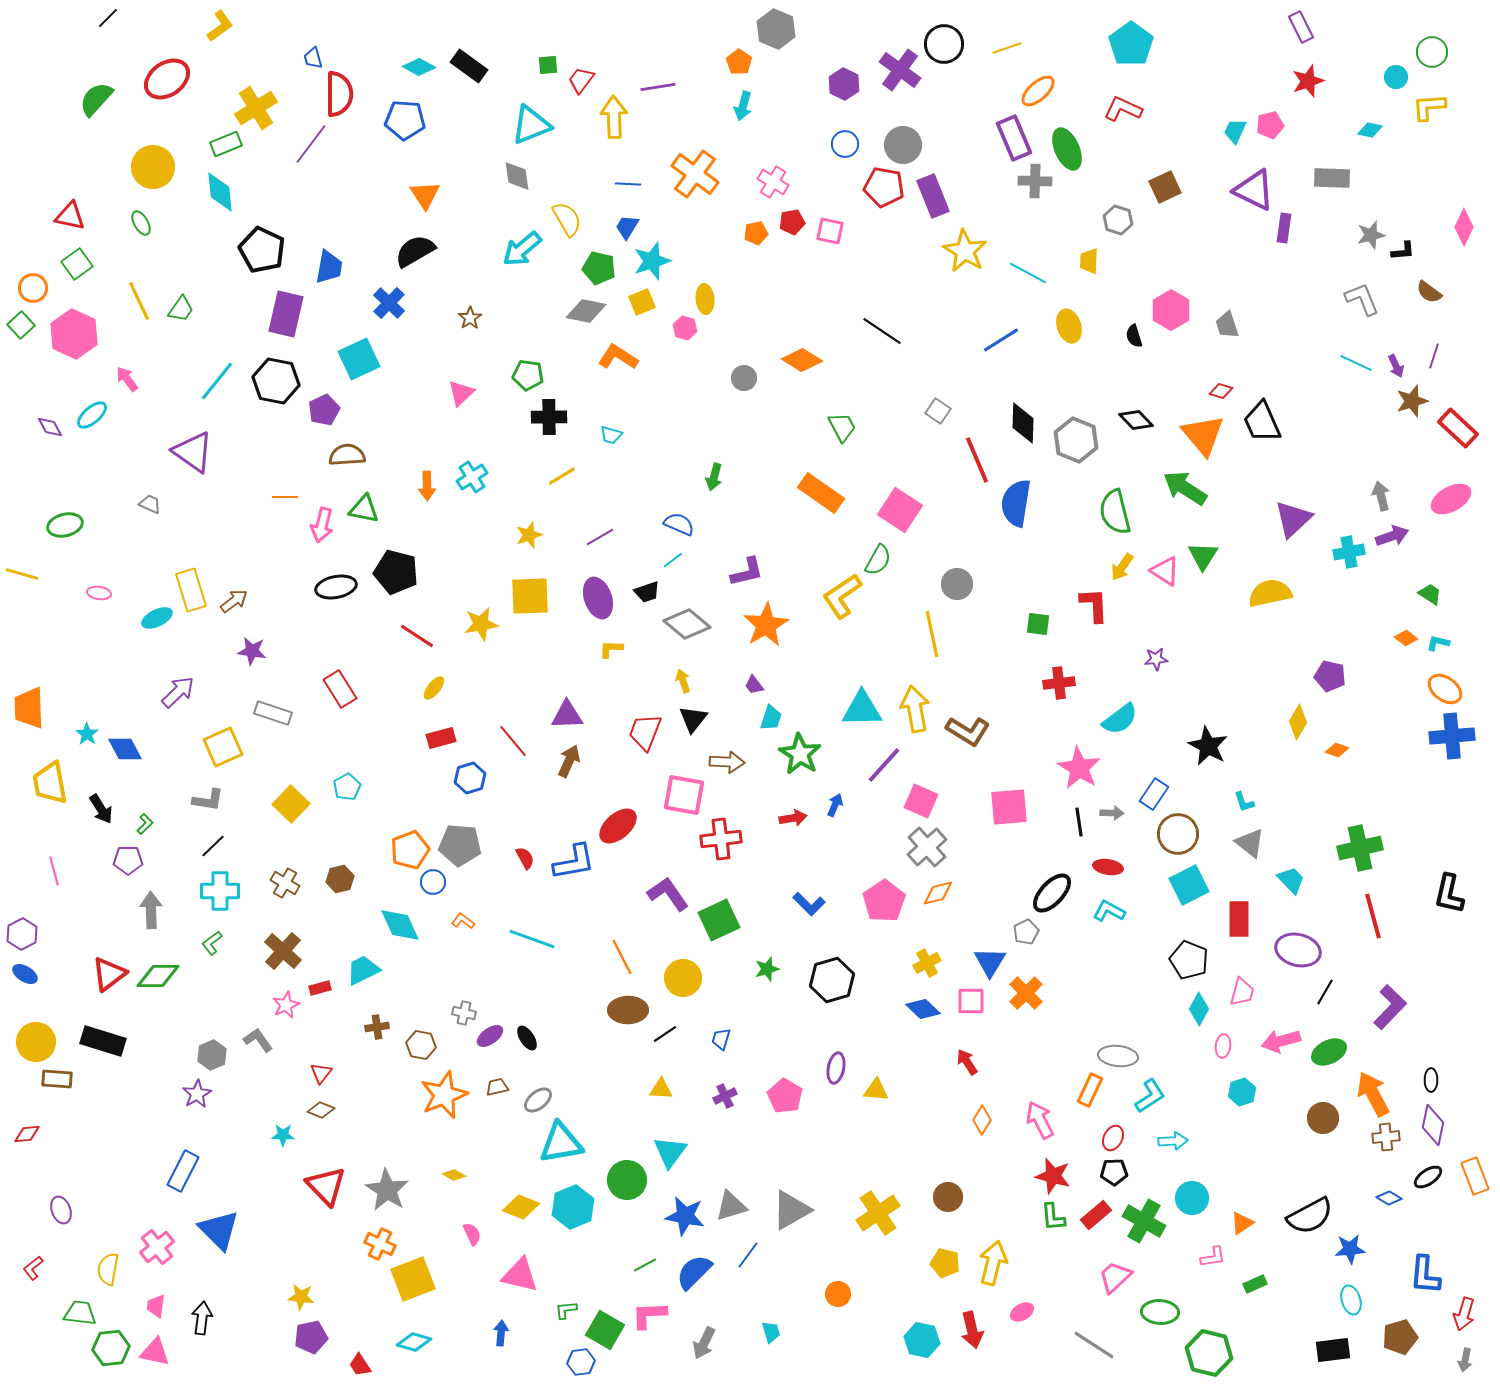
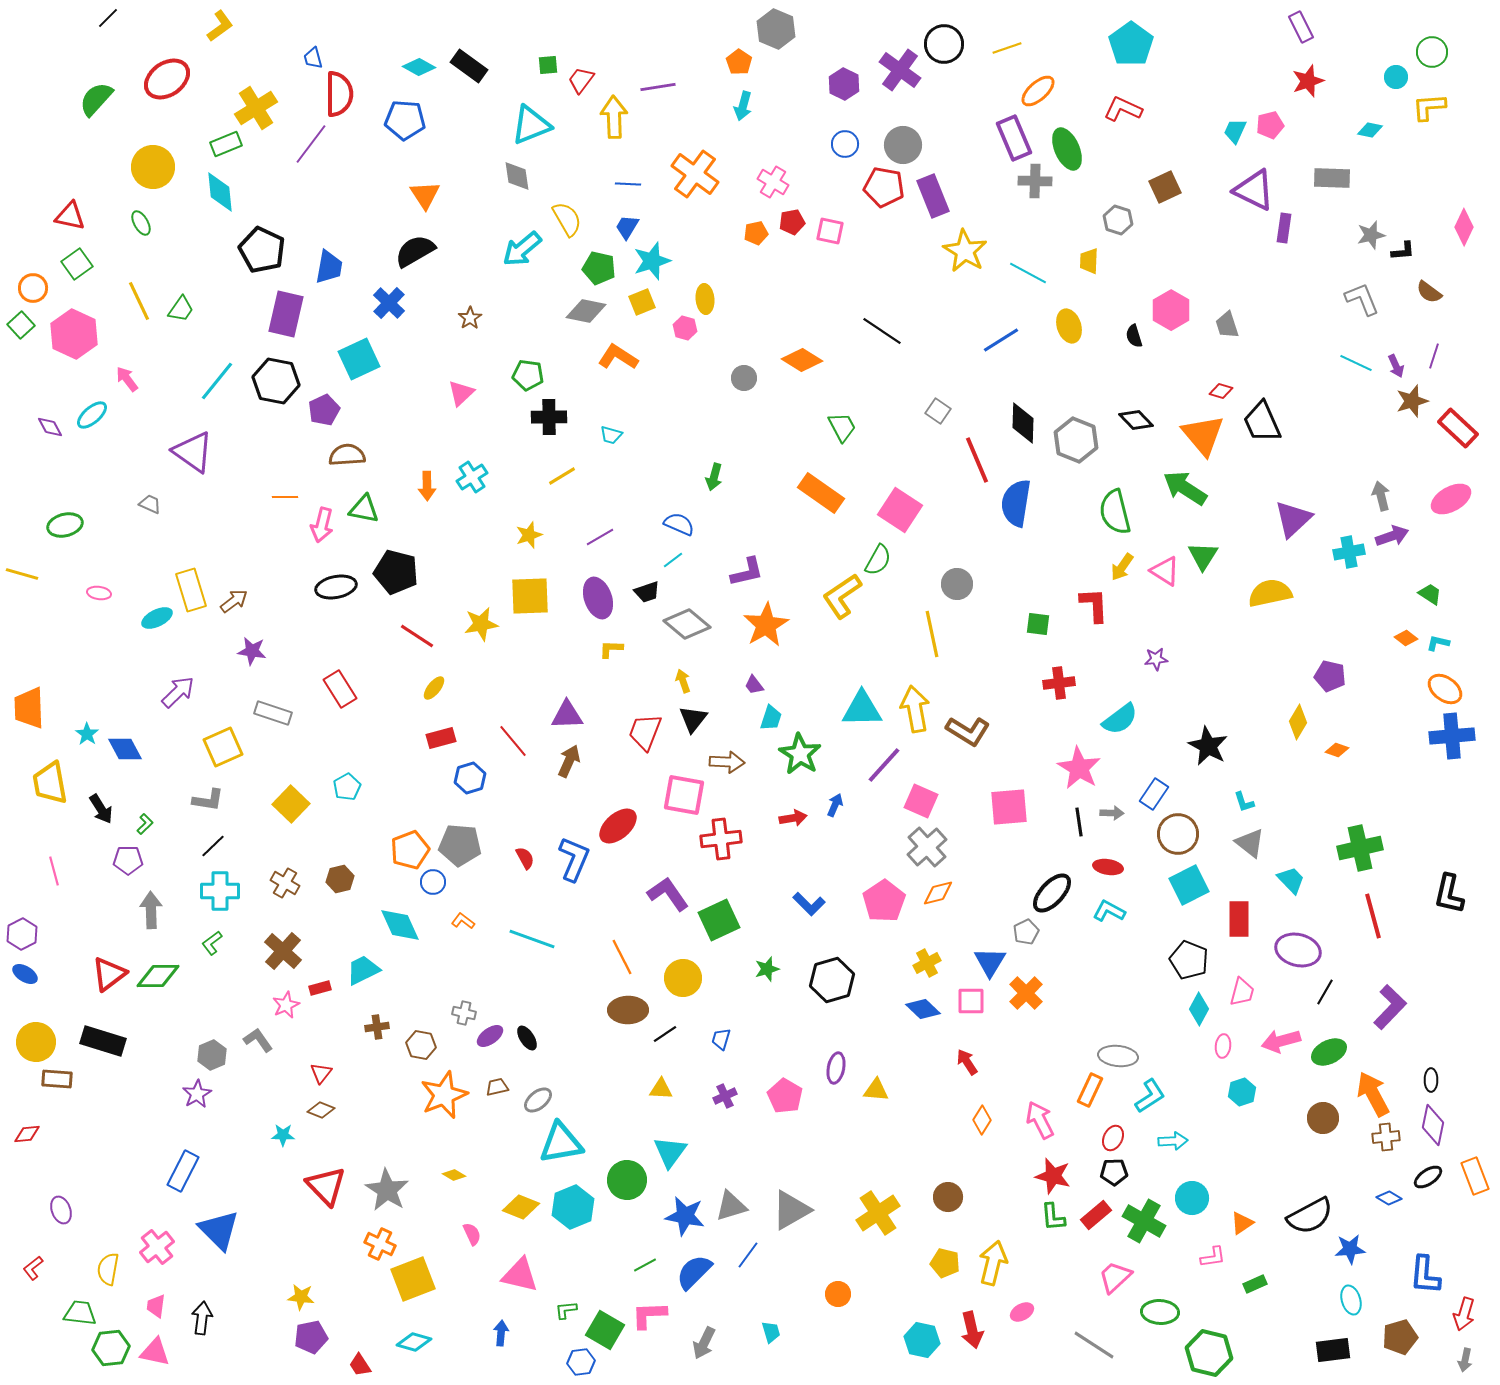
blue L-shape at (574, 862): moved 3 px up; rotated 57 degrees counterclockwise
